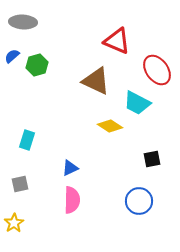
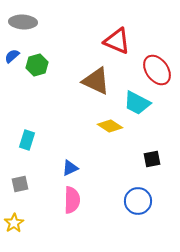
blue circle: moved 1 px left
